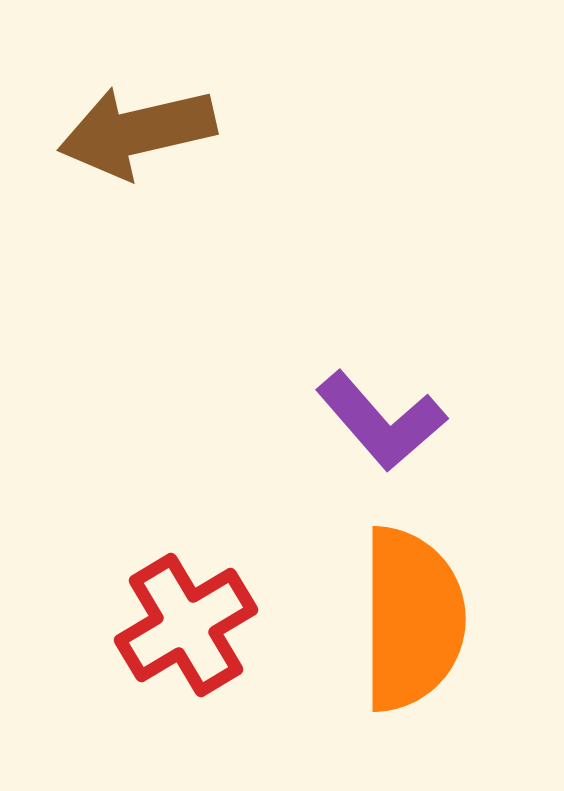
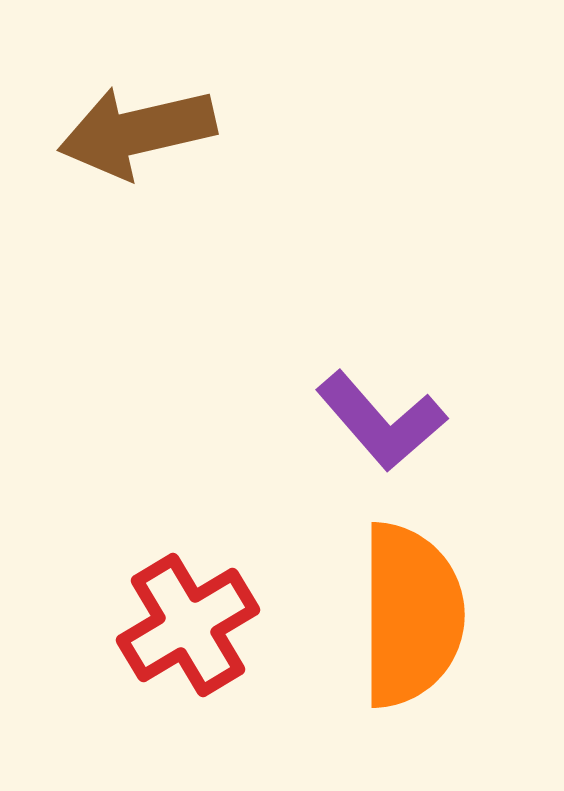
orange semicircle: moved 1 px left, 4 px up
red cross: moved 2 px right
